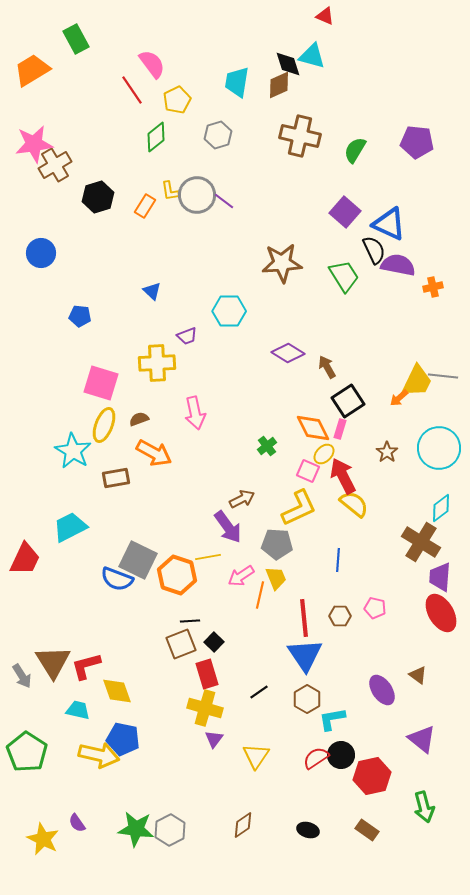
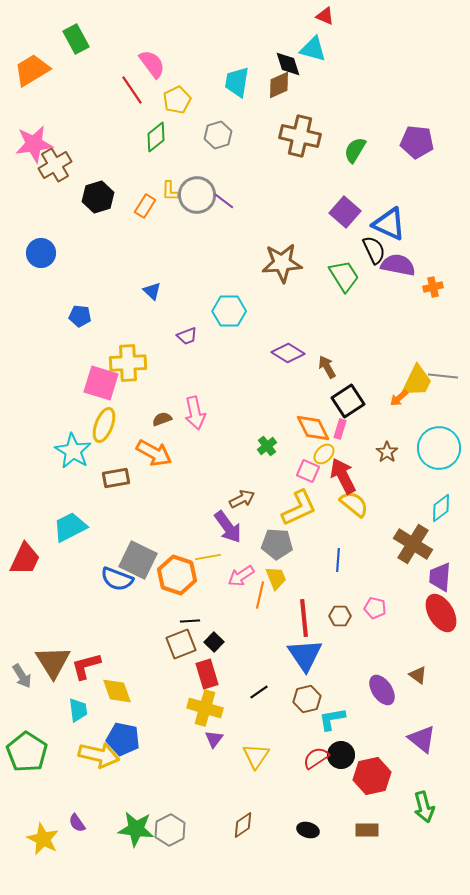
cyan triangle at (312, 56): moved 1 px right, 7 px up
yellow L-shape at (170, 191): rotated 10 degrees clockwise
yellow cross at (157, 363): moved 29 px left
brown semicircle at (139, 419): moved 23 px right
brown cross at (421, 542): moved 8 px left, 2 px down
brown hexagon at (307, 699): rotated 16 degrees clockwise
cyan trapezoid at (78, 710): rotated 70 degrees clockwise
brown rectangle at (367, 830): rotated 35 degrees counterclockwise
